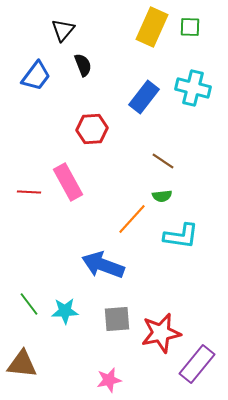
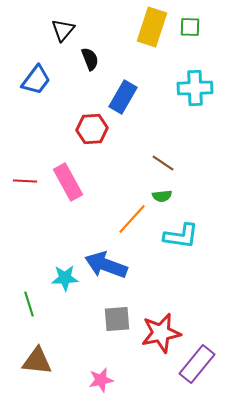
yellow rectangle: rotated 6 degrees counterclockwise
black semicircle: moved 7 px right, 6 px up
blue trapezoid: moved 4 px down
cyan cross: moved 2 px right; rotated 16 degrees counterclockwise
blue rectangle: moved 21 px left; rotated 8 degrees counterclockwise
brown line: moved 2 px down
red line: moved 4 px left, 11 px up
blue arrow: moved 3 px right
green line: rotated 20 degrees clockwise
cyan star: moved 33 px up
brown triangle: moved 15 px right, 3 px up
pink star: moved 8 px left
